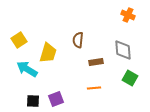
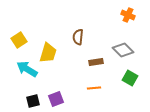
brown semicircle: moved 3 px up
gray diamond: rotated 40 degrees counterclockwise
black square: rotated 16 degrees counterclockwise
